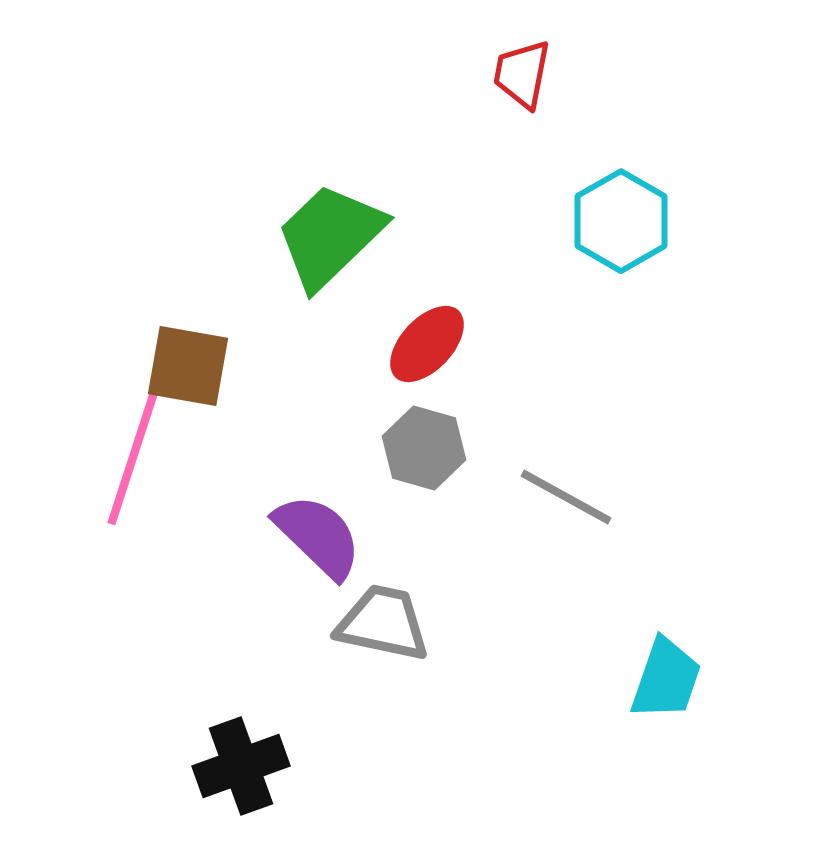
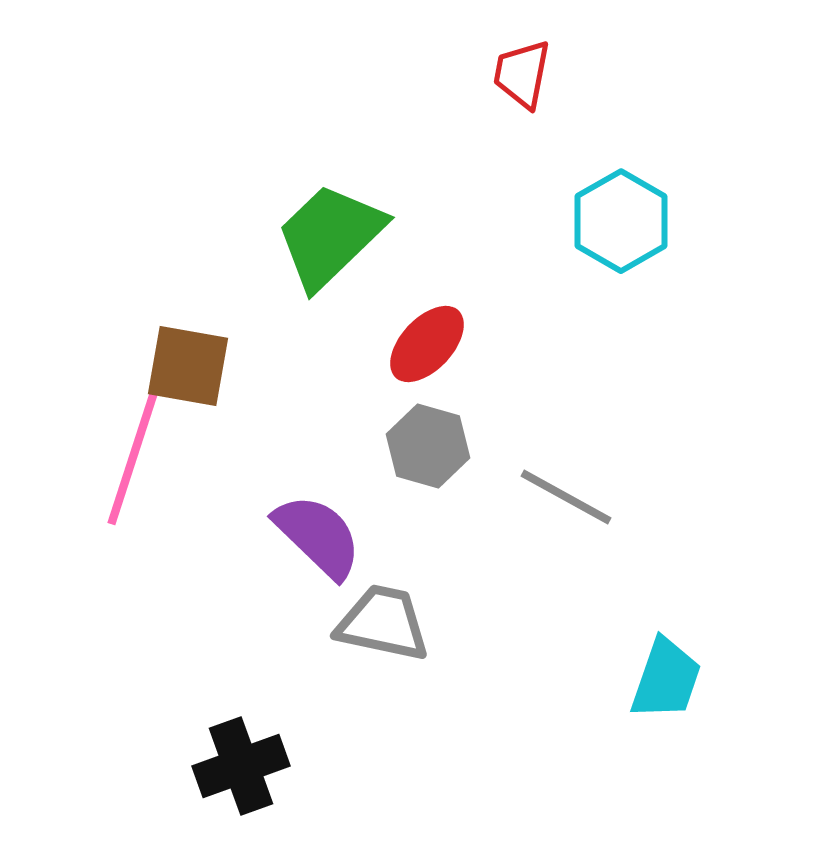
gray hexagon: moved 4 px right, 2 px up
